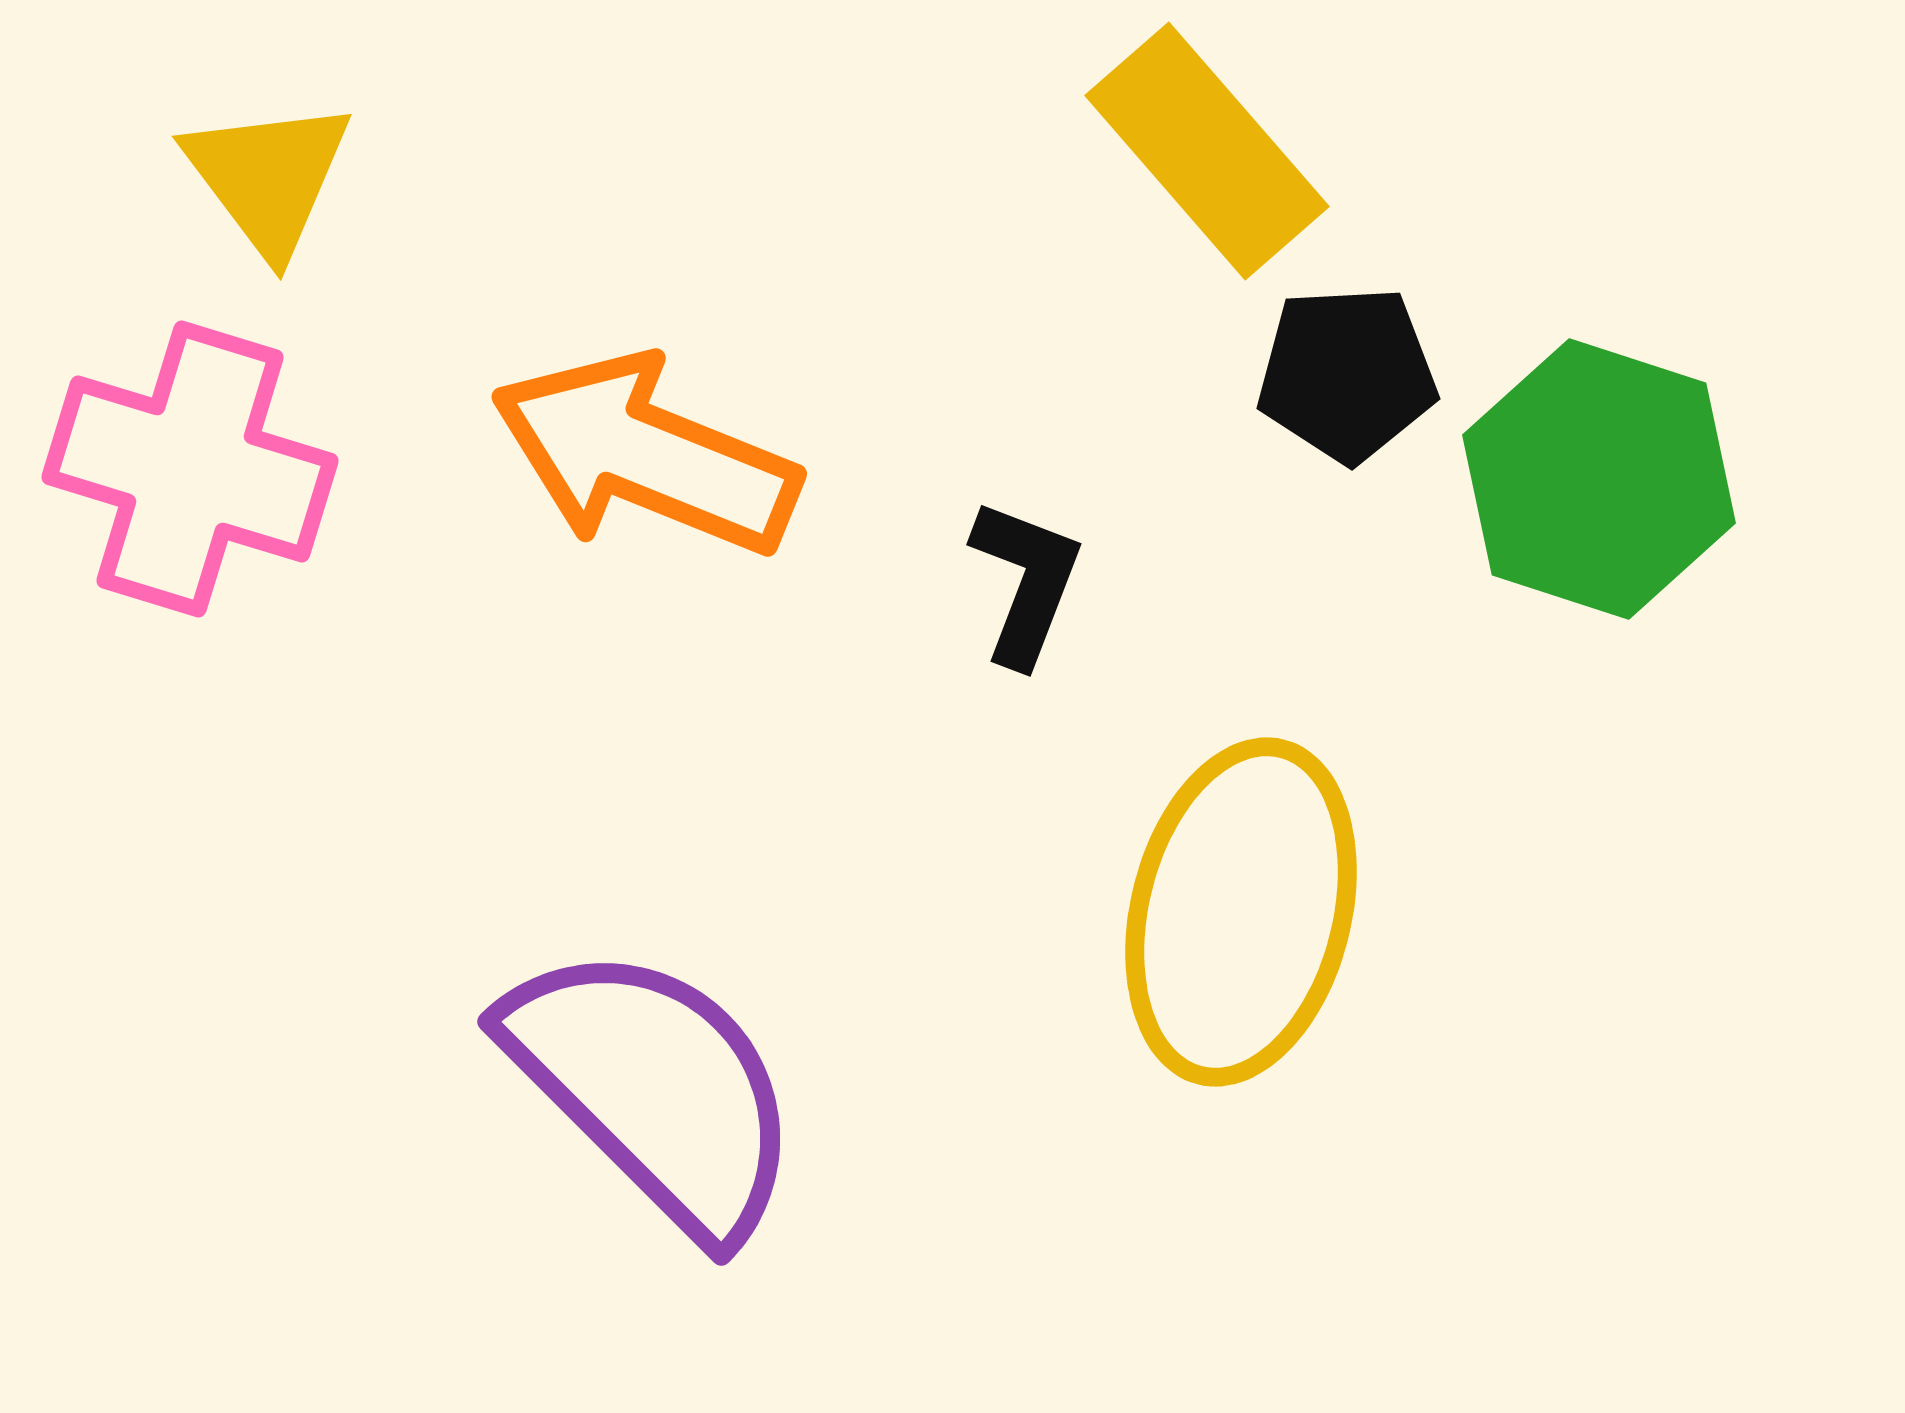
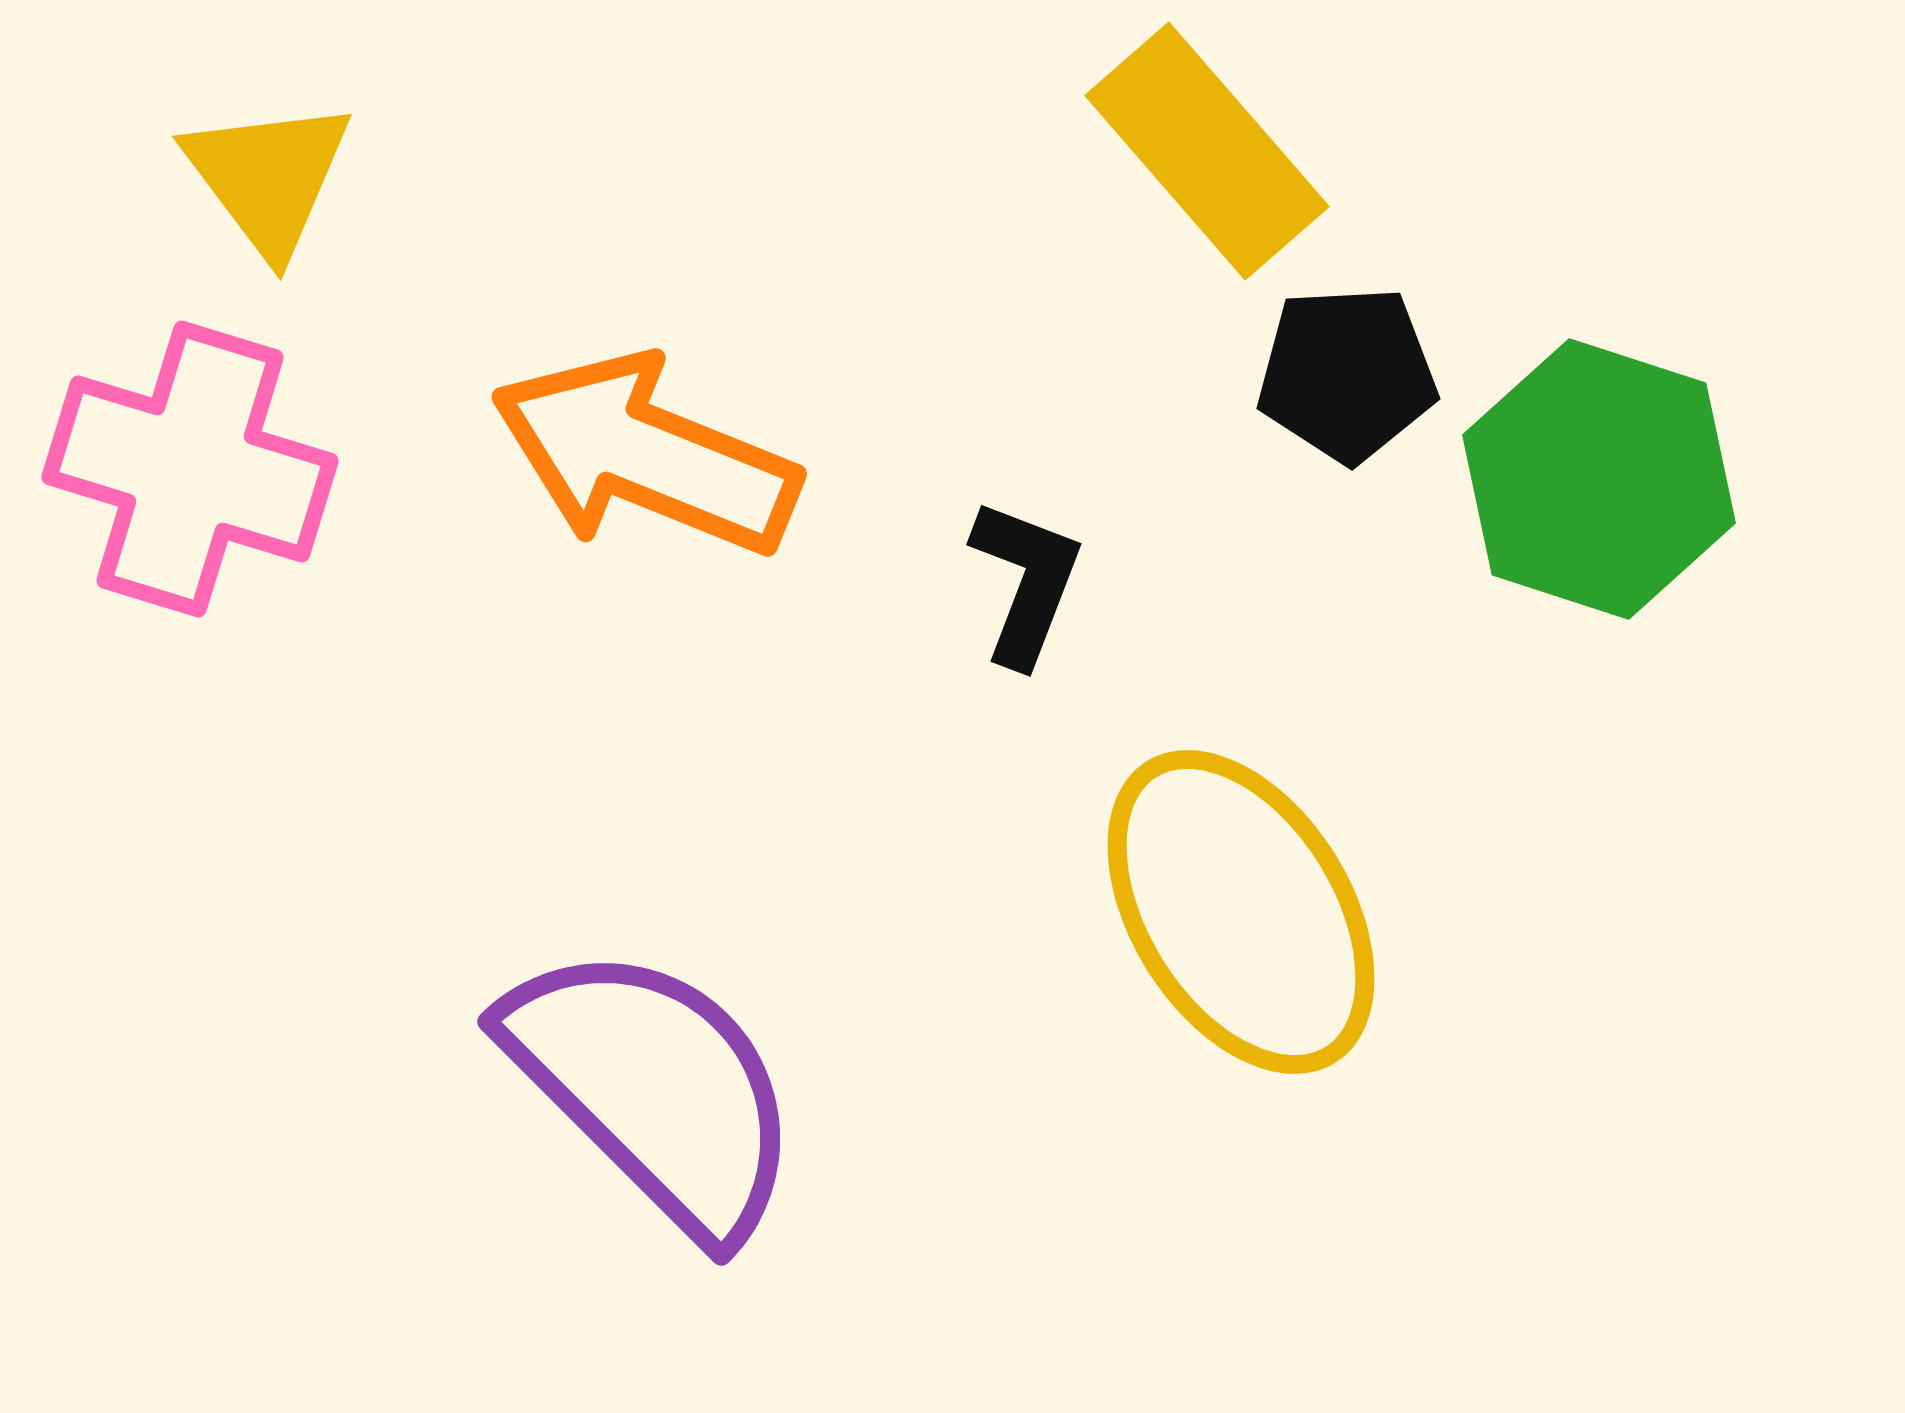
yellow ellipse: rotated 46 degrees counterclockwise
